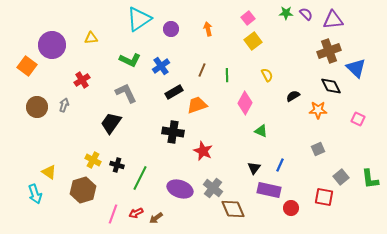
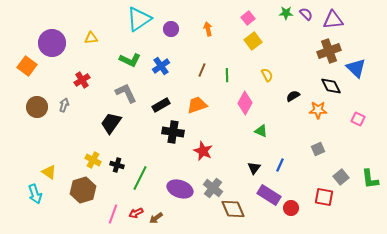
purple circle at (52, 45): moved 2 px up
black rectangle at (174, 92): moved 13 px left, 13 px down
purple rectangle at (269, 190): moved 5 px down; rotated 20 degrees clockwise
